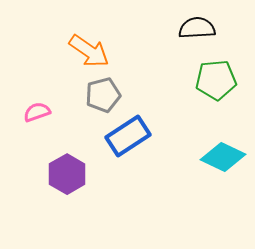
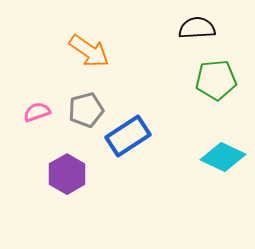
gray pentagon: moved 17 px left, 15 px down
